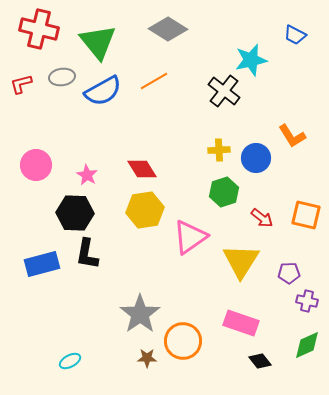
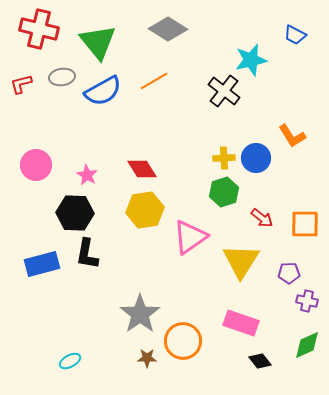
yellow cross: moved 5 px right, 8 px down
orange square: moved 1 px left, 9 px down; rotated 12 degrees counterclockwise
